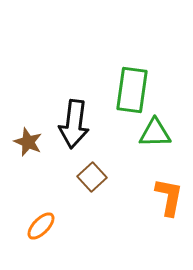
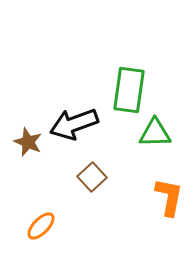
green rectangle: moved 3 px left
black arrow: rotated 63 degrees clockwise
